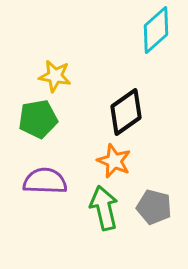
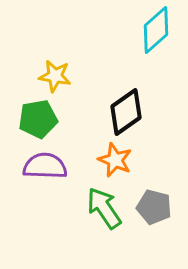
orange star: moved 1 px right, 1 px up
purple semicircle: moved 15 px up
green arrow: rotated 21 degrees counterclockwise
